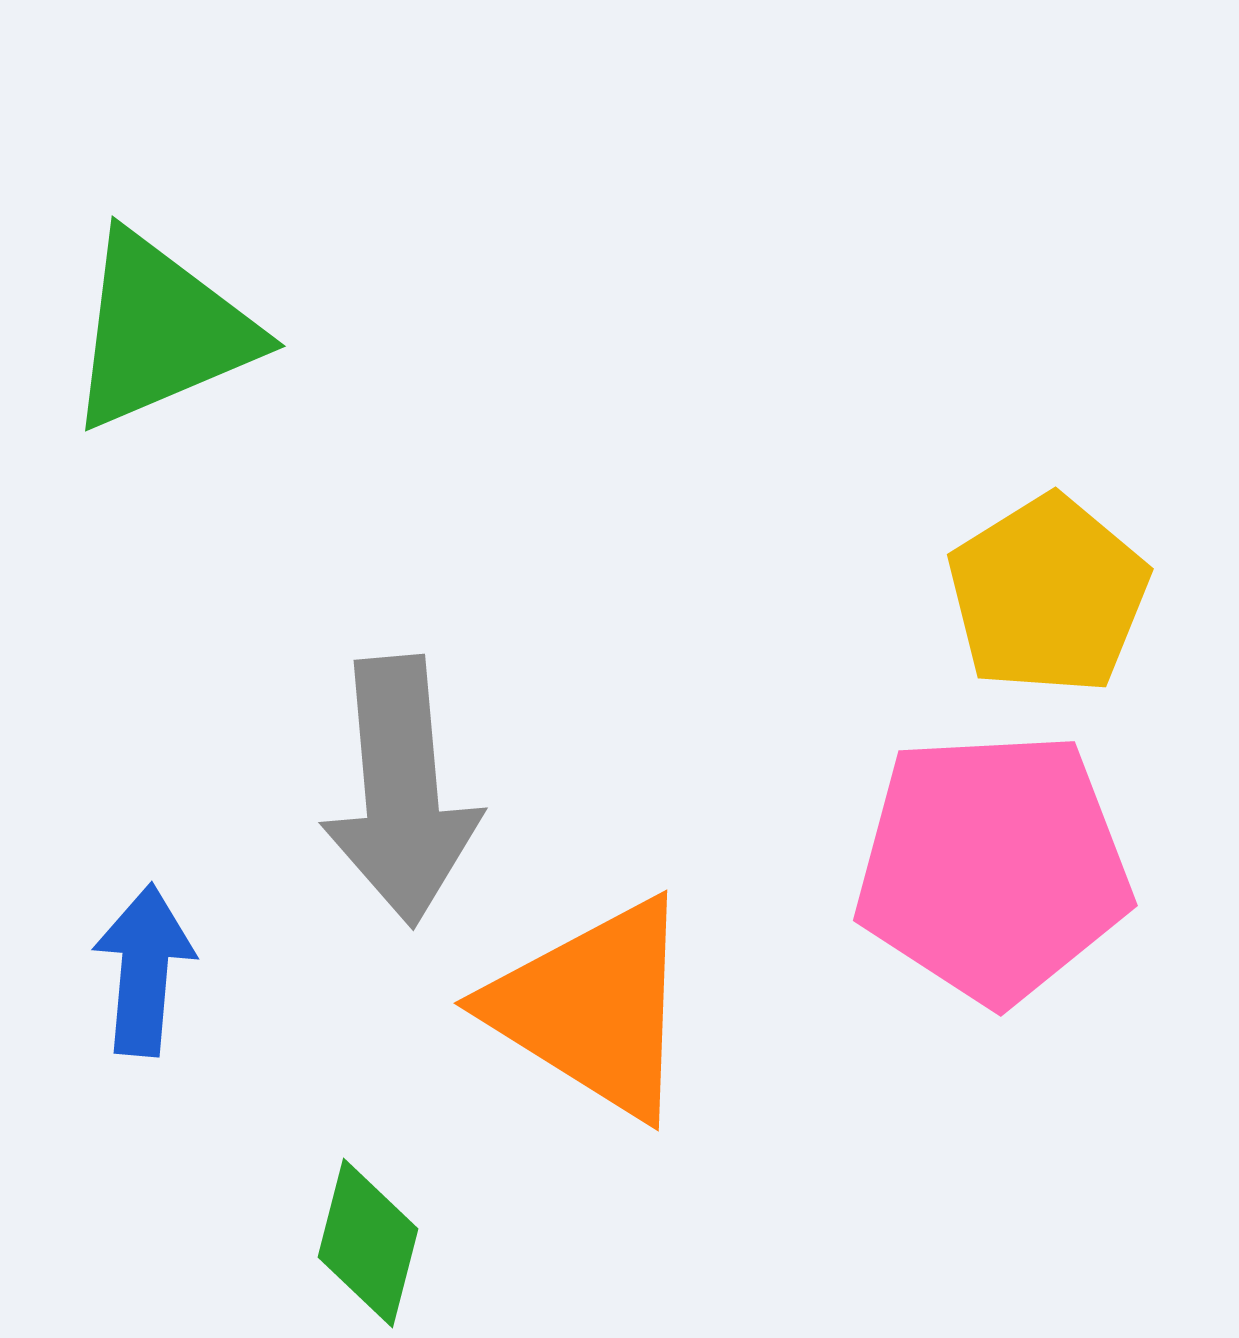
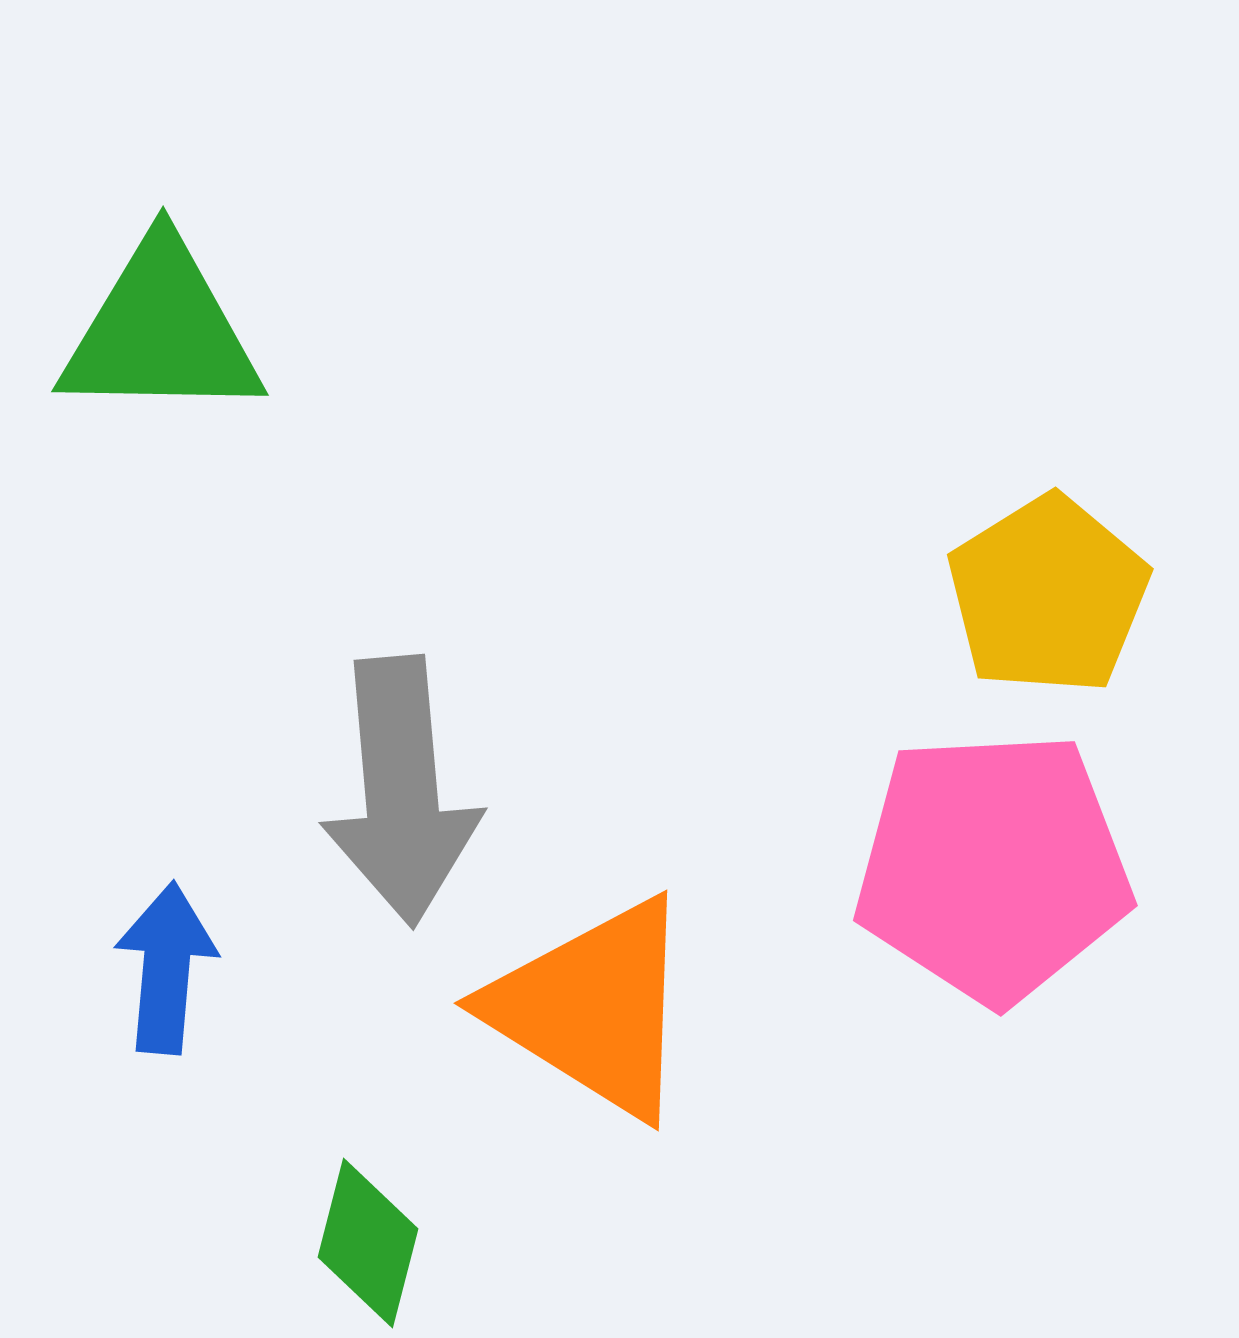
green triangle: rotated 24 degrees clockwise
blue arrow: moved 22 px right, 2 px up
